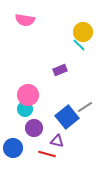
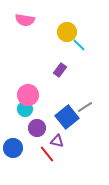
yellow circle: moved 16 px left
purple rectangle: rotated 32 degrees counterclockwise
purple circle: moved 3 px right
red line: rotated 36 degrees clockwise
